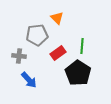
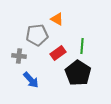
orange triangle: moved 1 px down; rotated 16 degrees counterclockwise
blue arrow: moved 2 px right
